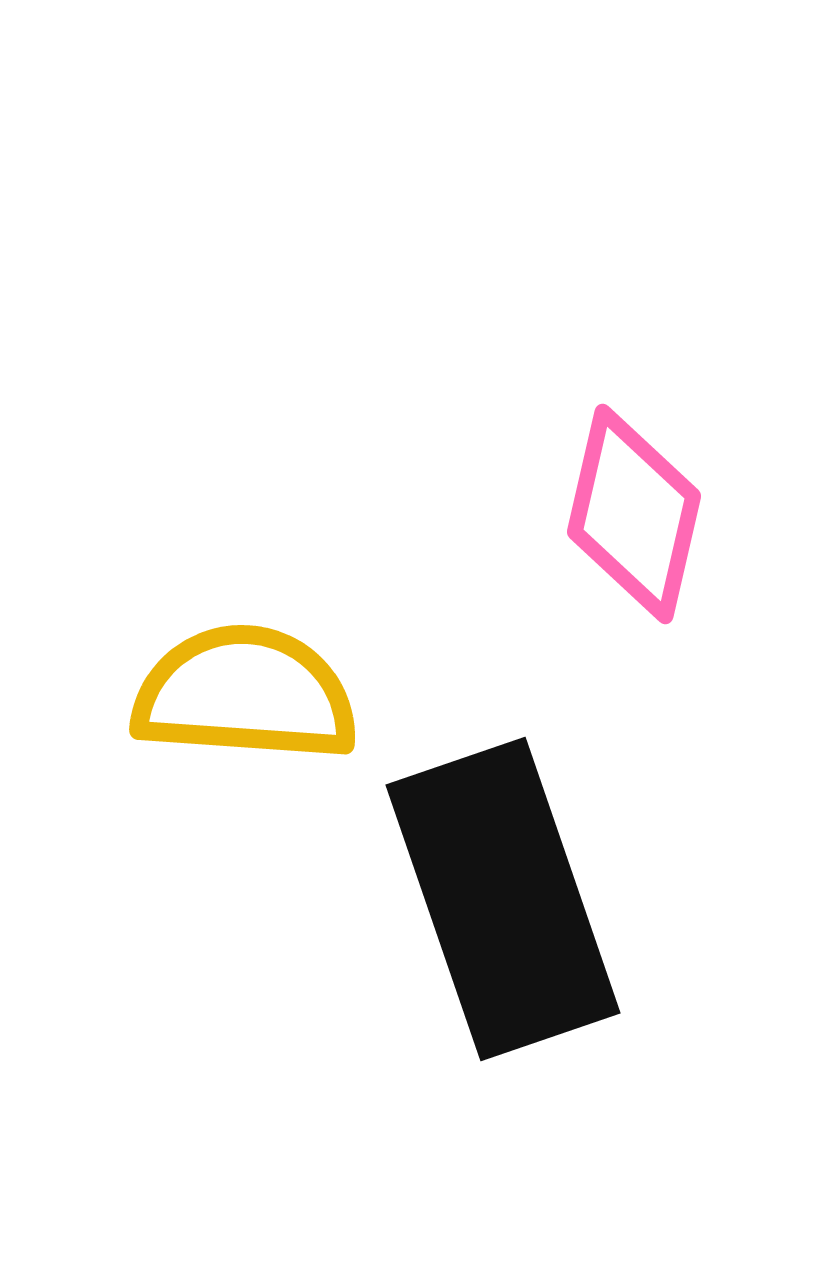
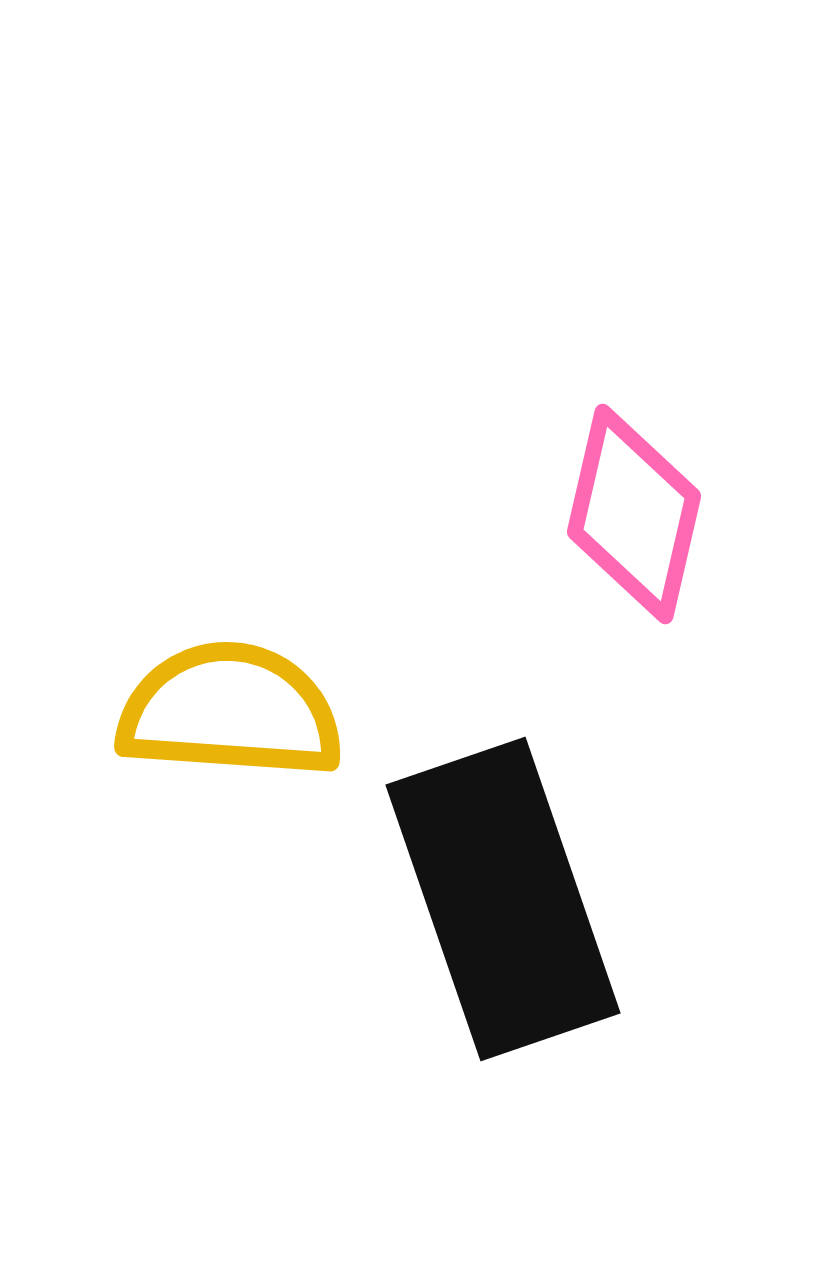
yellow semicircle: moved 15 px left, 17 px down
